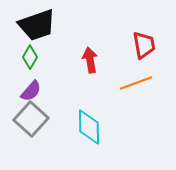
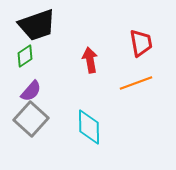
red trapezoid: moved 3 px left, 2 px up
green diamond: moved 5 px left, 1 px up; rotated 25 degrees clockwise
